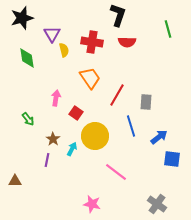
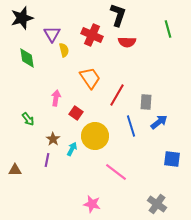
red cross: moved 7 px up; rotated 15 degrees clockwise
blue arrow: moved 15 px up
brown triangle: moved 11 px up
